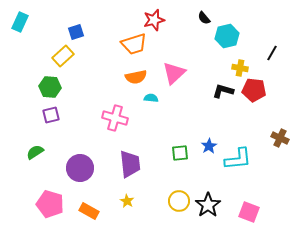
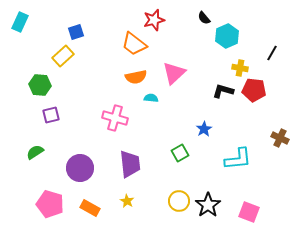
cyan hexagon: rotated 10 degrees counterclockwise
orange trapezoid: rotated 56 degrees clockwise
green hexagon: moved 10 px left, 2 px up
blue star: moved 5 px left, 17 px up
green square: rotated 24 degrees counterclockwise
orange rectangle: moved 1 px right, 3 px up
